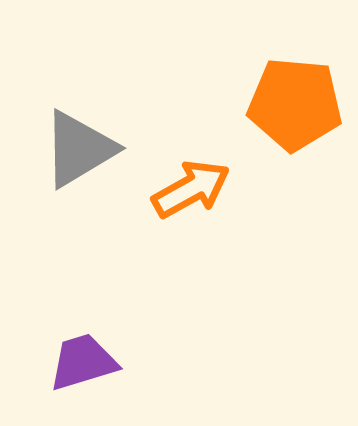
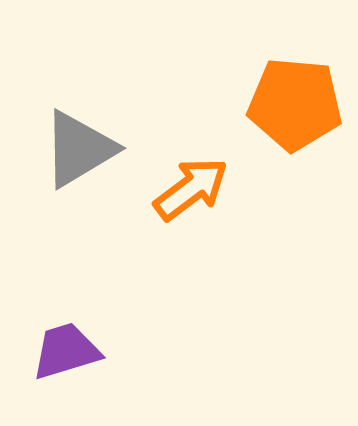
orange arrow: rotated 8 degrees counterclockwise
purple trapezoid: moved 17 px left, 11 px up
